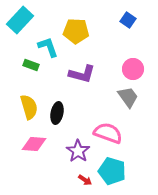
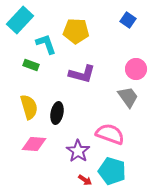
cyan L-shape: moved 2 px left, 3 px up
pink circle: moved 3 px right
pink semicircle: moved 2 px right, 1 px down
